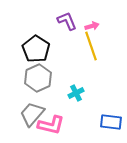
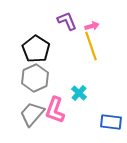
gray hexagon: moved 3 px left
cyan cross: moved 3 px right; rotated 21 degrees counterclockwise
pink L-shape: moved 4 px right, 15 px up; rotated 96 degrees clockwise
